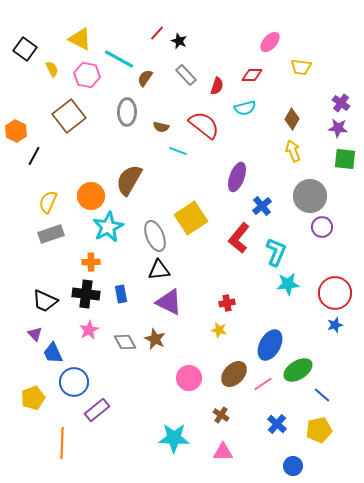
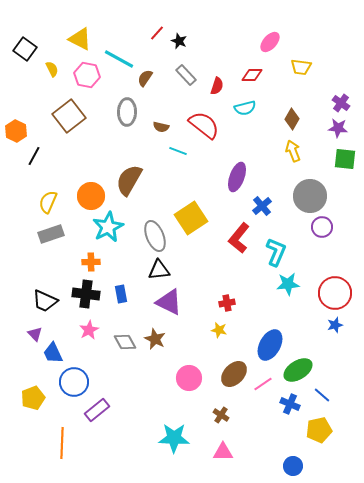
blue cross at (277, 424): moved 13 px right, 20 px up; rotated 18 degrees counterclockwise
